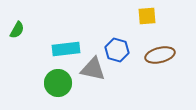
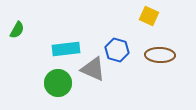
yellow square: moved 2 px right; rotated 30 degrees clockwise
brown ellipse: rotated 16 degrees clockwise
gray triangle: rotated 12 degrees clockwise
